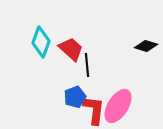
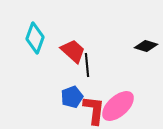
cyan diamond: moved 6 px left, 4 px up
red trapezoid: moved 2 px right, 2 px down
blue pentagon: moved 3 px left
pink ellipse: rotated 16 degrees clockwise
